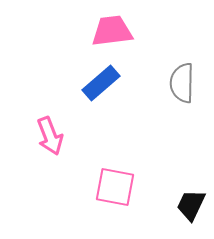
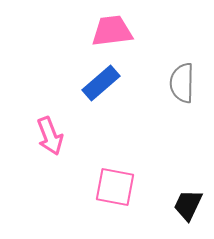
black trapezoid: moved 3 px left
